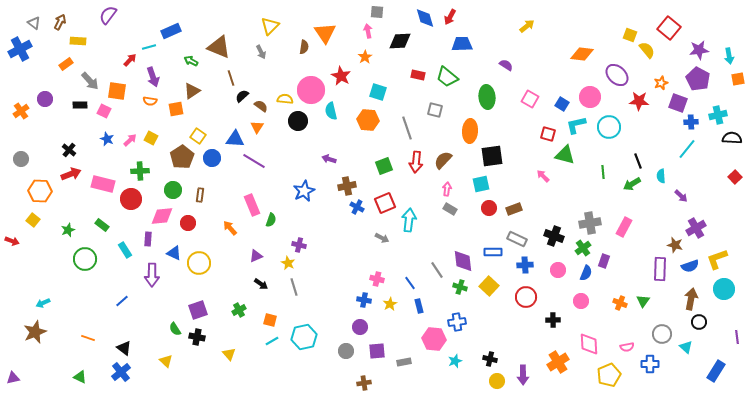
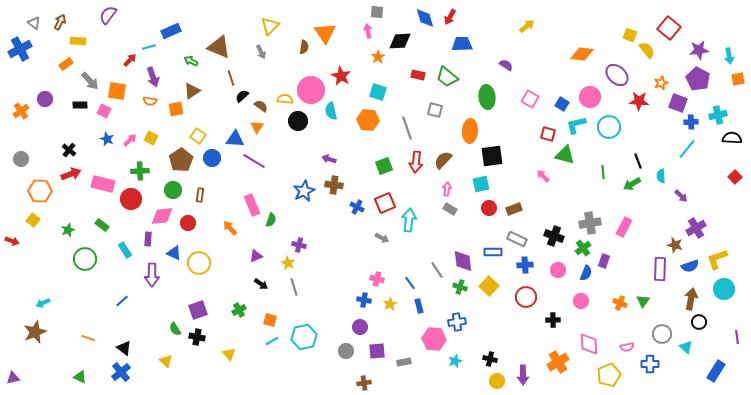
orange star at (365, 57): moved 13 px right
brown pentagon at (182, 157): moved 1 px left, 3 px down
brown cross at (347, 186): moved 13 px left, 1 px up; rotated 18 degrees clockwise
